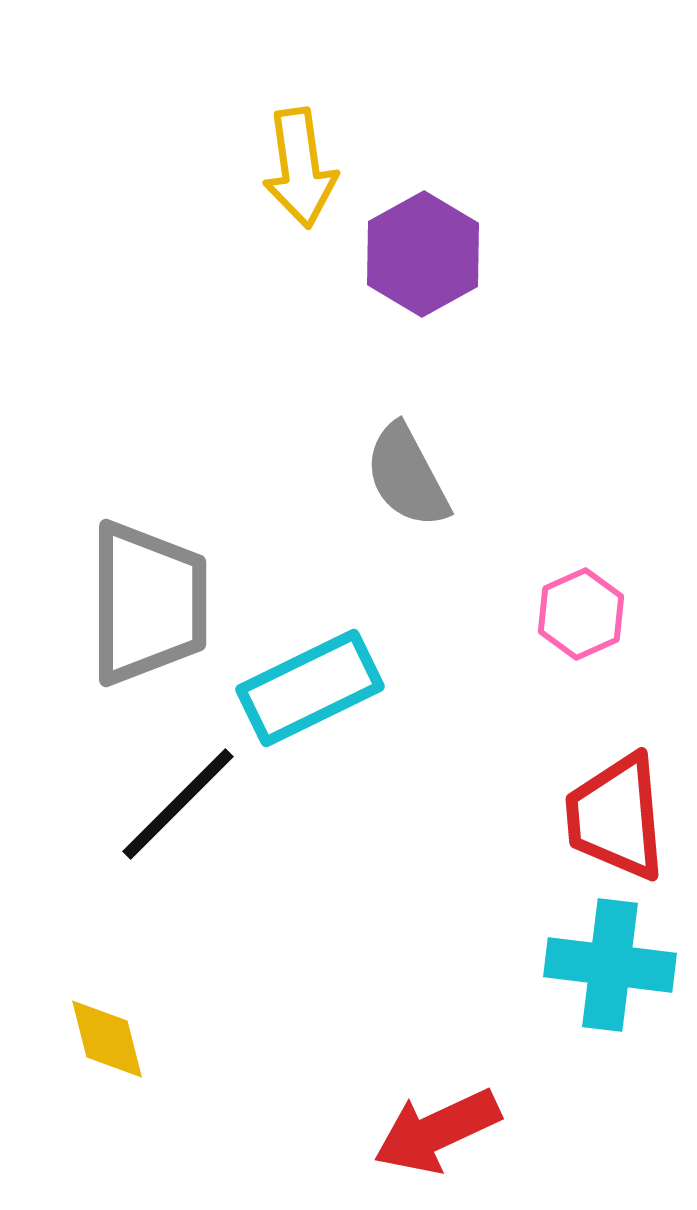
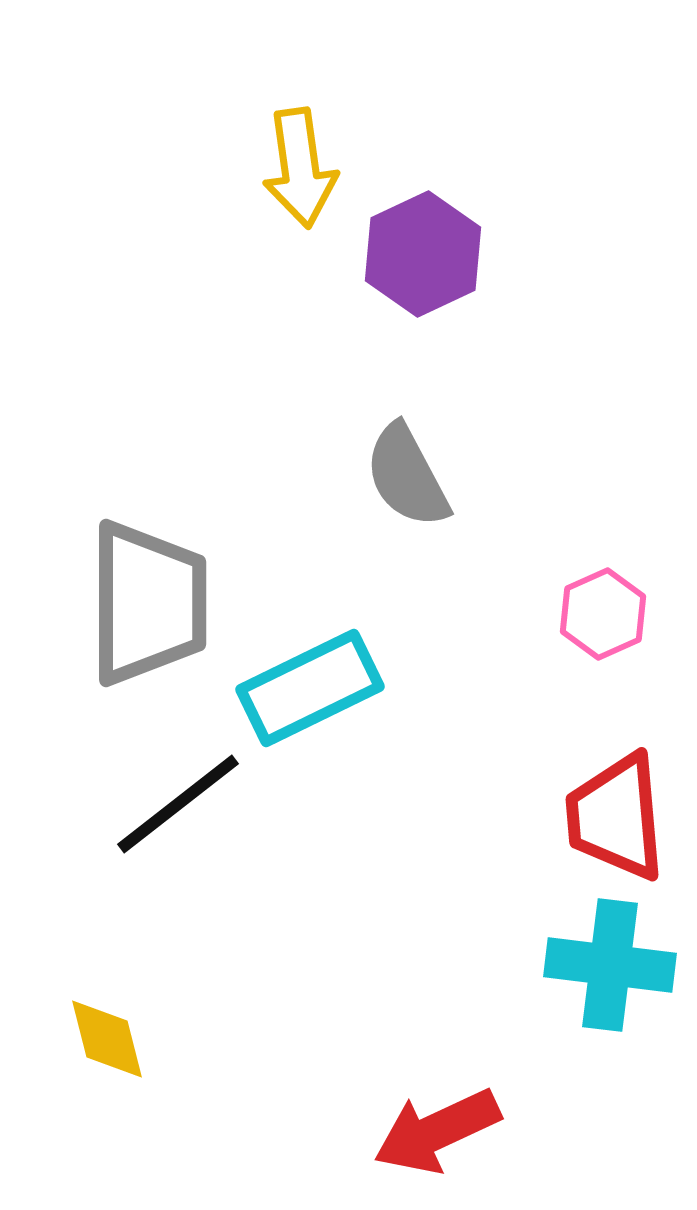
purple hexagon: rotated 4 degrees clockwise
pink hexagon: moved 22 px right
black line: rotated 7 degrees clockwise
